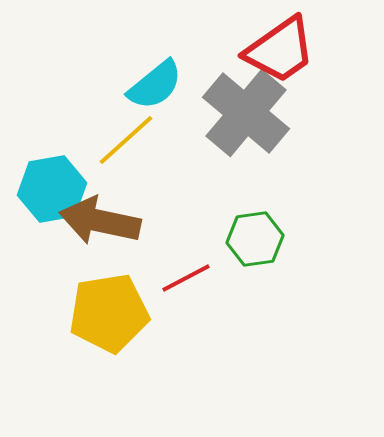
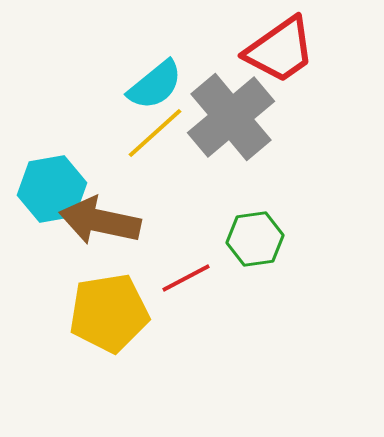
gray cross: moved 15 px left, 4 px down; rotated 10 degrees clockwise
yellow line: moved 29 px right, 7 px up
